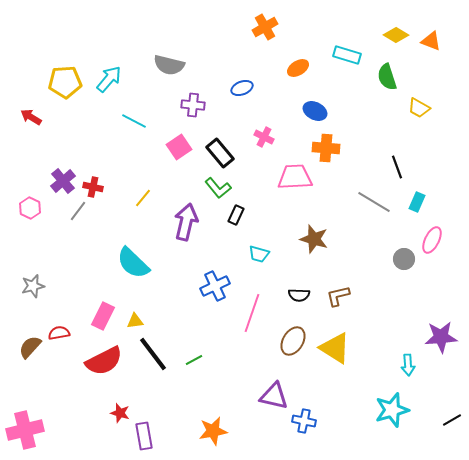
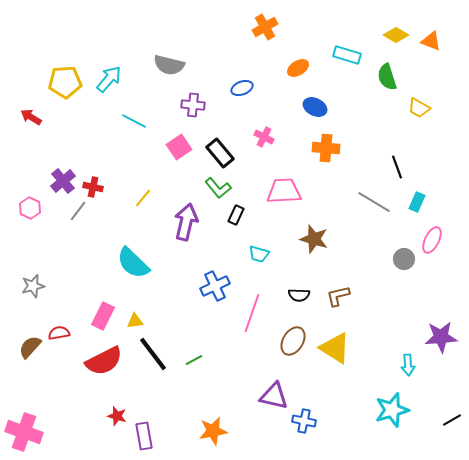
blue ellipse at (315, 111): moved 4 px up
pink trapezoid at (295, 177): moved 11 px left, 14 px down
red star at (120, 413): moved 3 px left, 3 px down
pink cross at (25, 430): moved 1 px left, 2 px down; rotated 33 degrees clockwise
